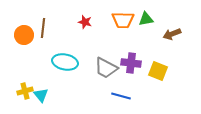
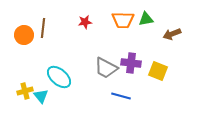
red star: rotated 24 degrees counterclockwise
cyan ellipse: moved 6 px left, 15 px down; rotated 30 degrees clockwise
cyan triangle: moved 1 px down
